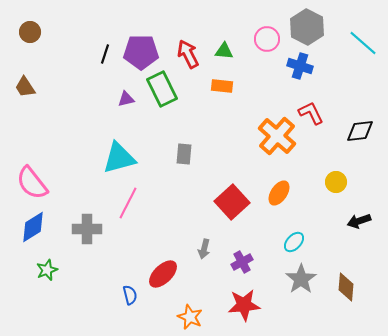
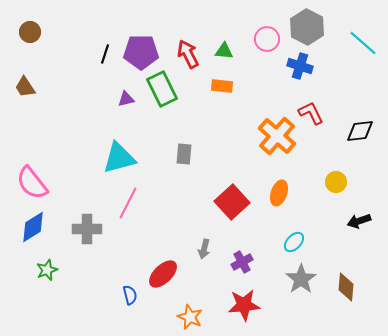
orange ellipse: rotated 15 degrees counterclockwise
